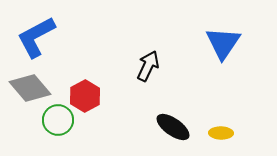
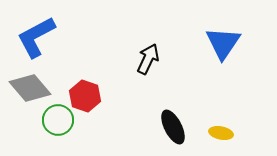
black arrow: moved 7 px up
red hexagon: rotated 12 degrees counterclockwise
black ellipse: rotated 28 degrees clockwise
yellow ellipse: rotated 10 degrees clockwise
